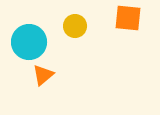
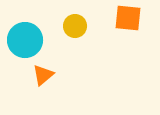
cyan circle: moved 4 px left, 2 px up
